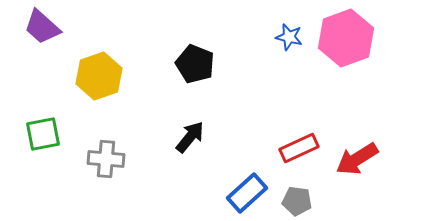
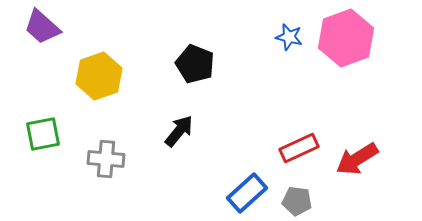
black arrow: moved 11 px left, 6 px up
